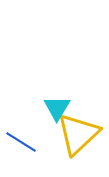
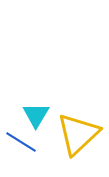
cyan triangle: moved 21 px left, 7 px down
